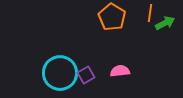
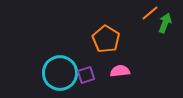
orange line: rotated 42 degrees clockwise
orange pentagon: moved 6 px left, 22 px down
green arrow: rotated 42 degrees counterclockwise
purple square: rotated 12 degrees clockwise
